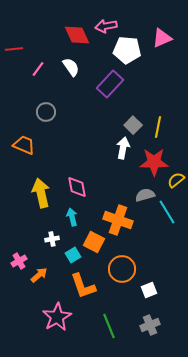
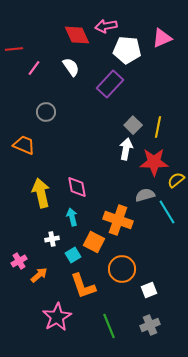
pink line: moved 4 px left, 1 px up
white arrow: moved 3 px right, 1 px down
